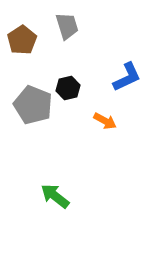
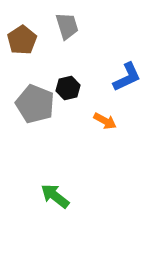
gray pentagon: moved 2 px right, 1 px up
